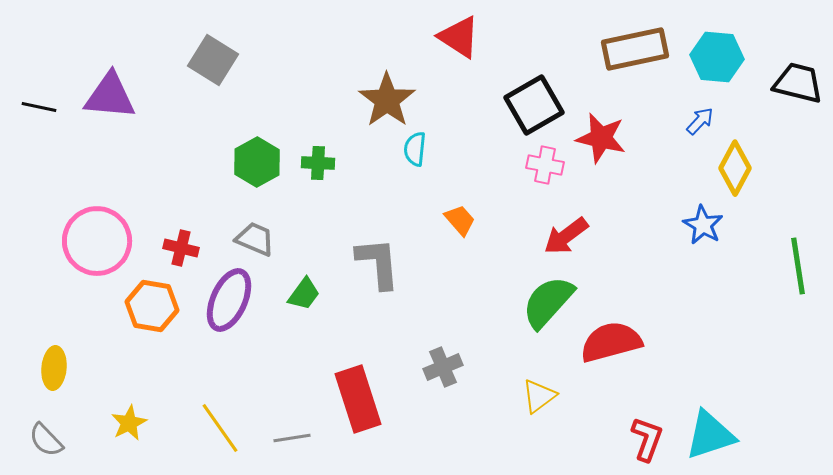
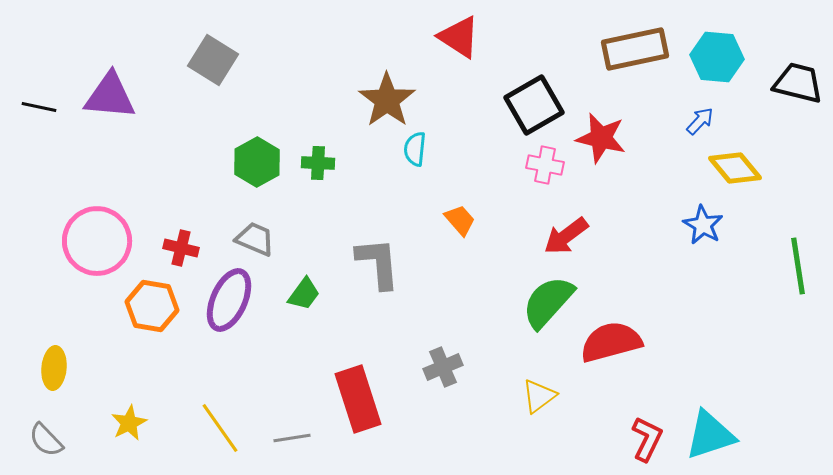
yellow diamond: rotated 68 degrees counterclockwise
red L-shape: rotated 6 degrees clockwise
